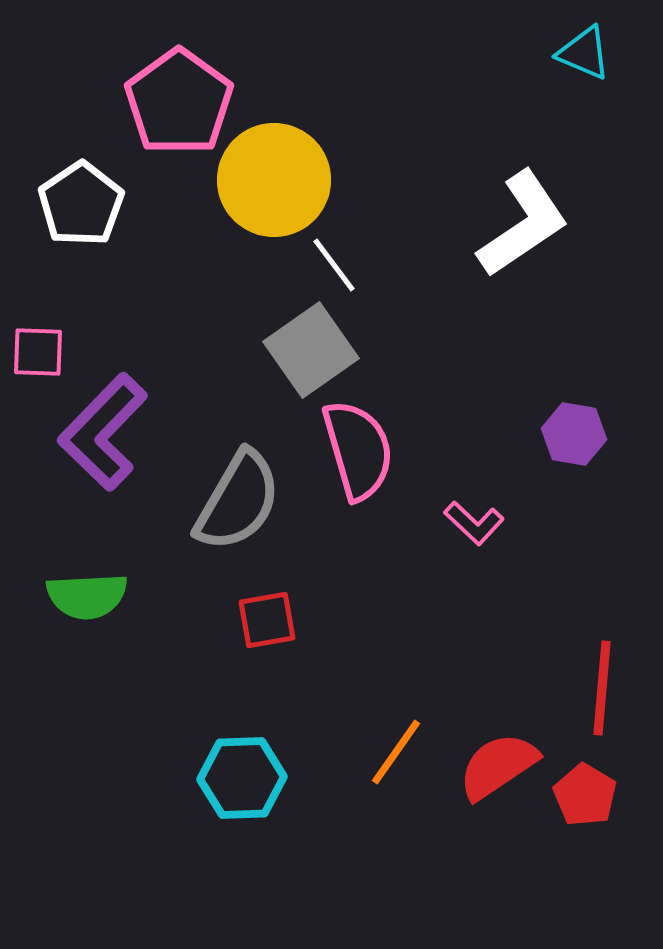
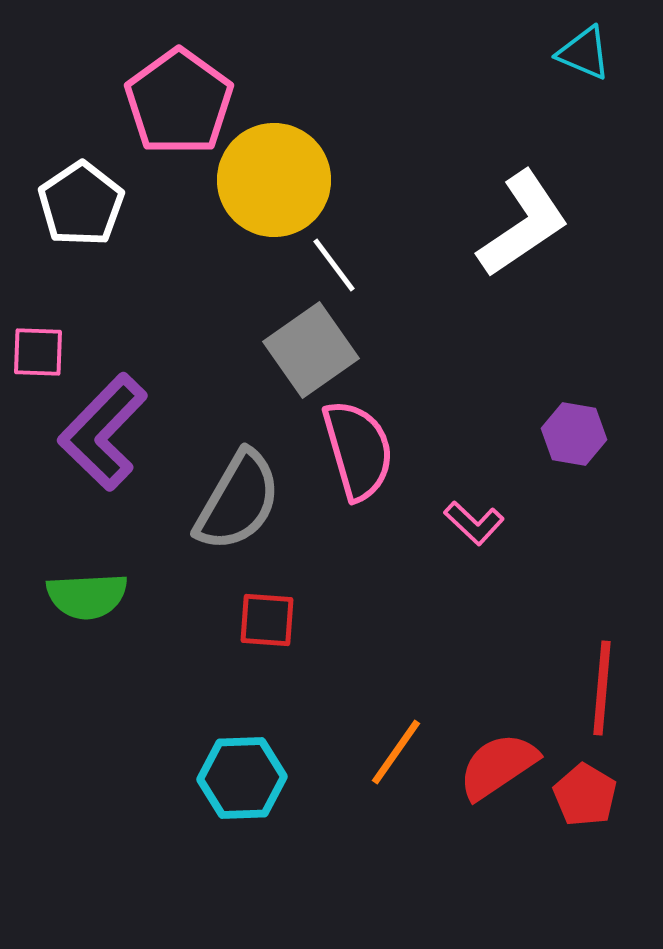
red square: rotated 14 degrees clockwise
